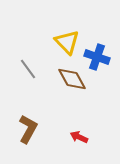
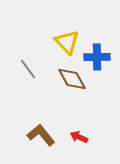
blue cross: rotated 20 degrees counterclockwise
brown L-shape: moved 13 px right, 6 px down; rotated 68 degrees counterclockwise
